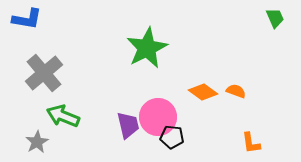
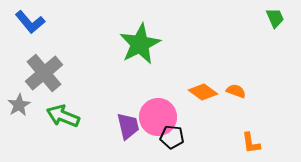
blue L-shape: moved 3 px right, 3 px down; rotated 40 degrees clockwise
green star: moved 7 px left, 4 px up
purple trapezoid: moved 1 px down
gray star: moved 18 px left, 37 px up
